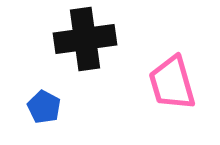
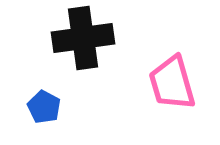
black cross: moved 2 px left, 1 px up
